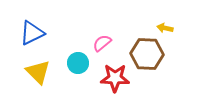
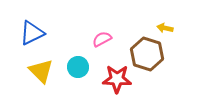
pink semicircle: moved 4 px up; rotated 12 degrees clockwise
brown hexagon: rotated 16 degrees clockwise
cyan circle: moved 4 px down
yellow triangle: moved 3 px right, 1 px up
red star: moved 2 px right, 1 px down
